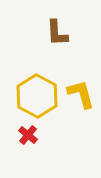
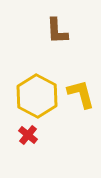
brown L-shape: moved 2 px up
